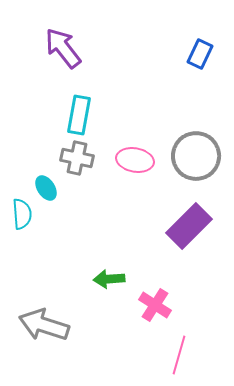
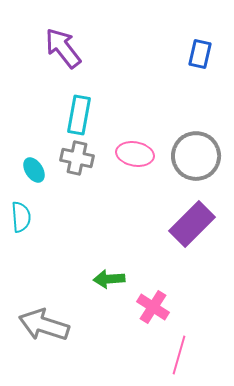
blue rectangle: rotated 12 degrees counterclockwise
pink ellipse: moved 6 px up
cyan ellipse: moved 12 px left, 18 px up
cyan semicircle: moved 1 px left, 3 px down
purple rectangle: moved 3 px right, 2 px up
pink cross: moved 2 px left, 2 px down
